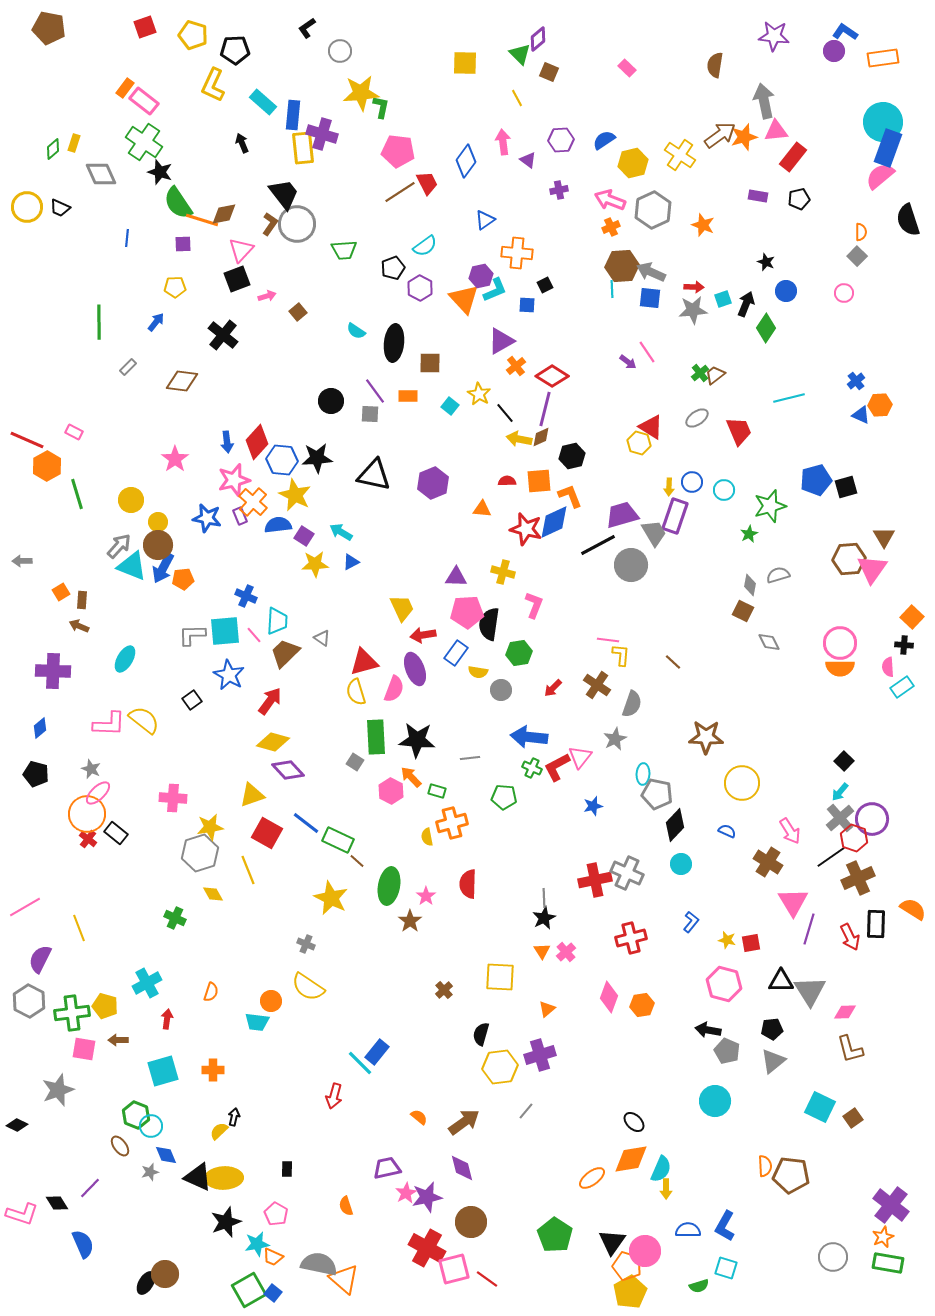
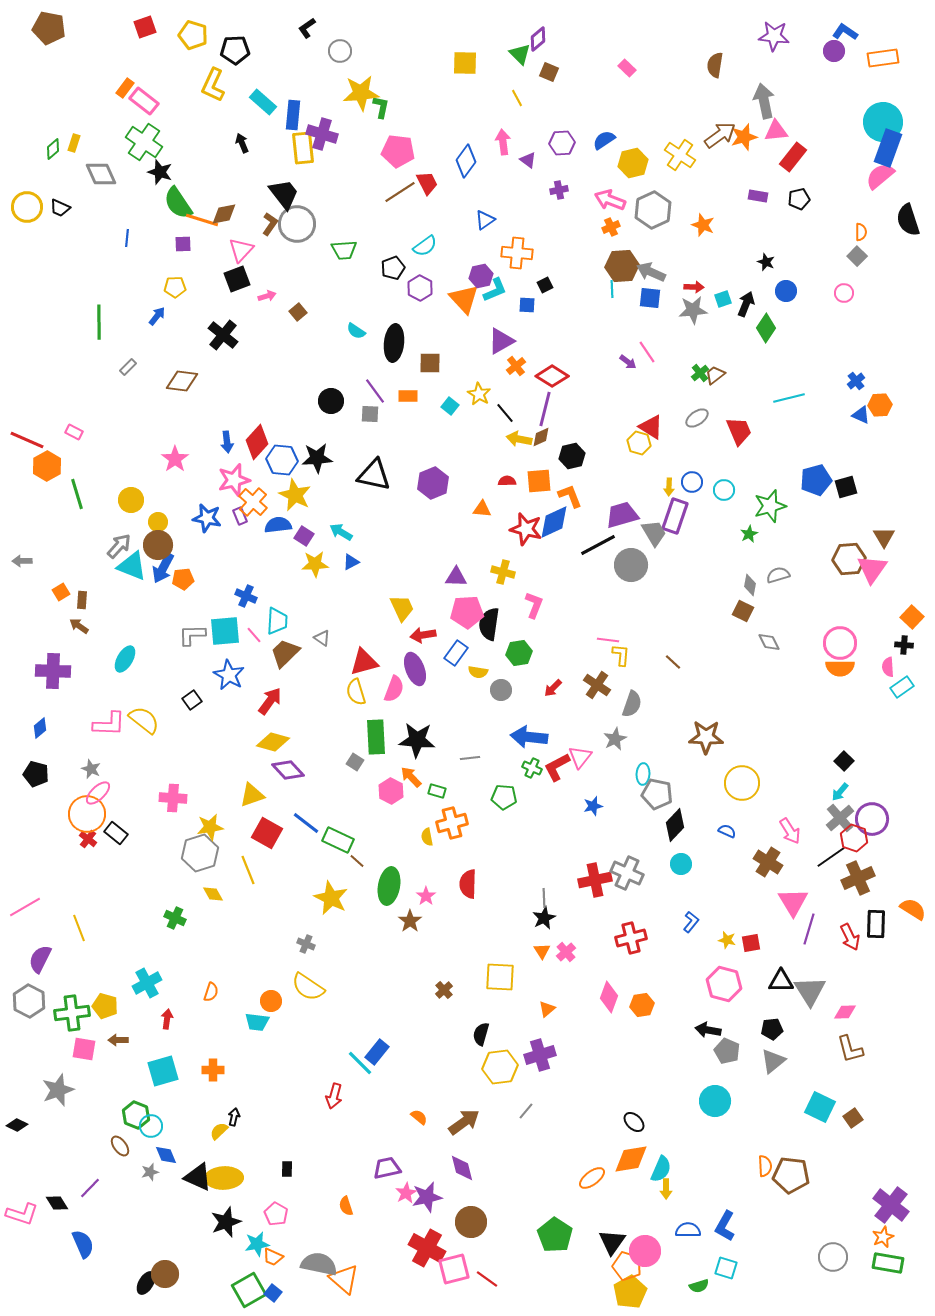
purple hexagon at (561, 140): moved 1 px right, 3 px down
blue arrow at (156, 322): moved 1 px right, 6 px up
brown arrow at (79, 626): rotated 12 degrees clockwise
